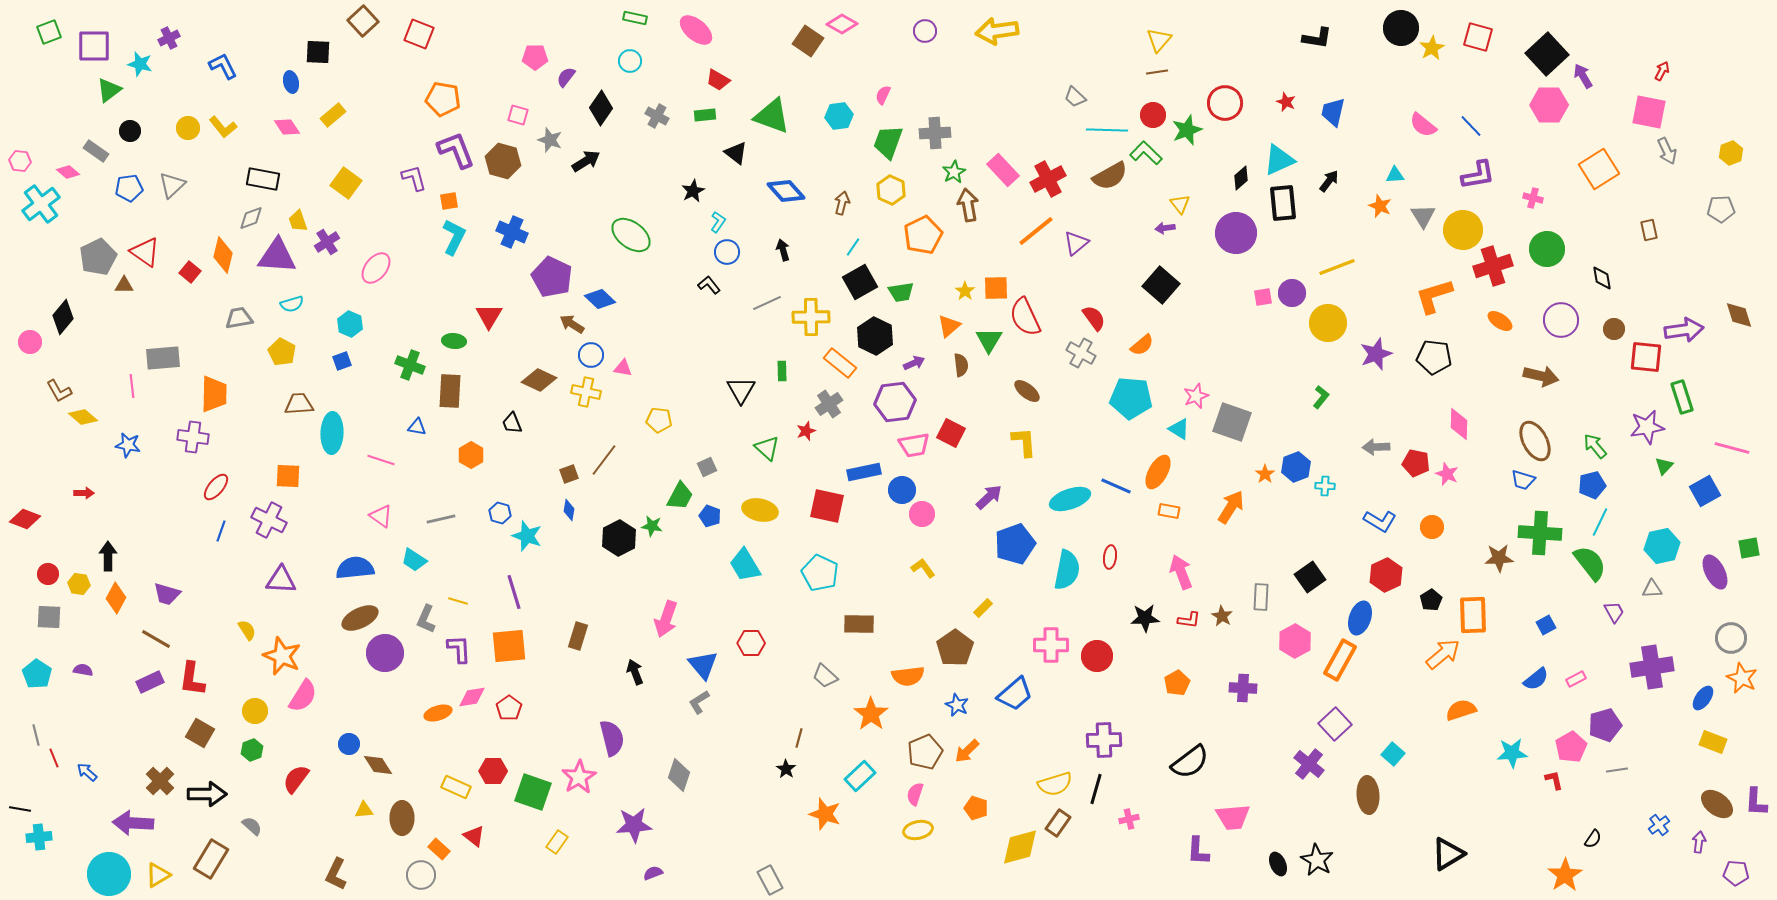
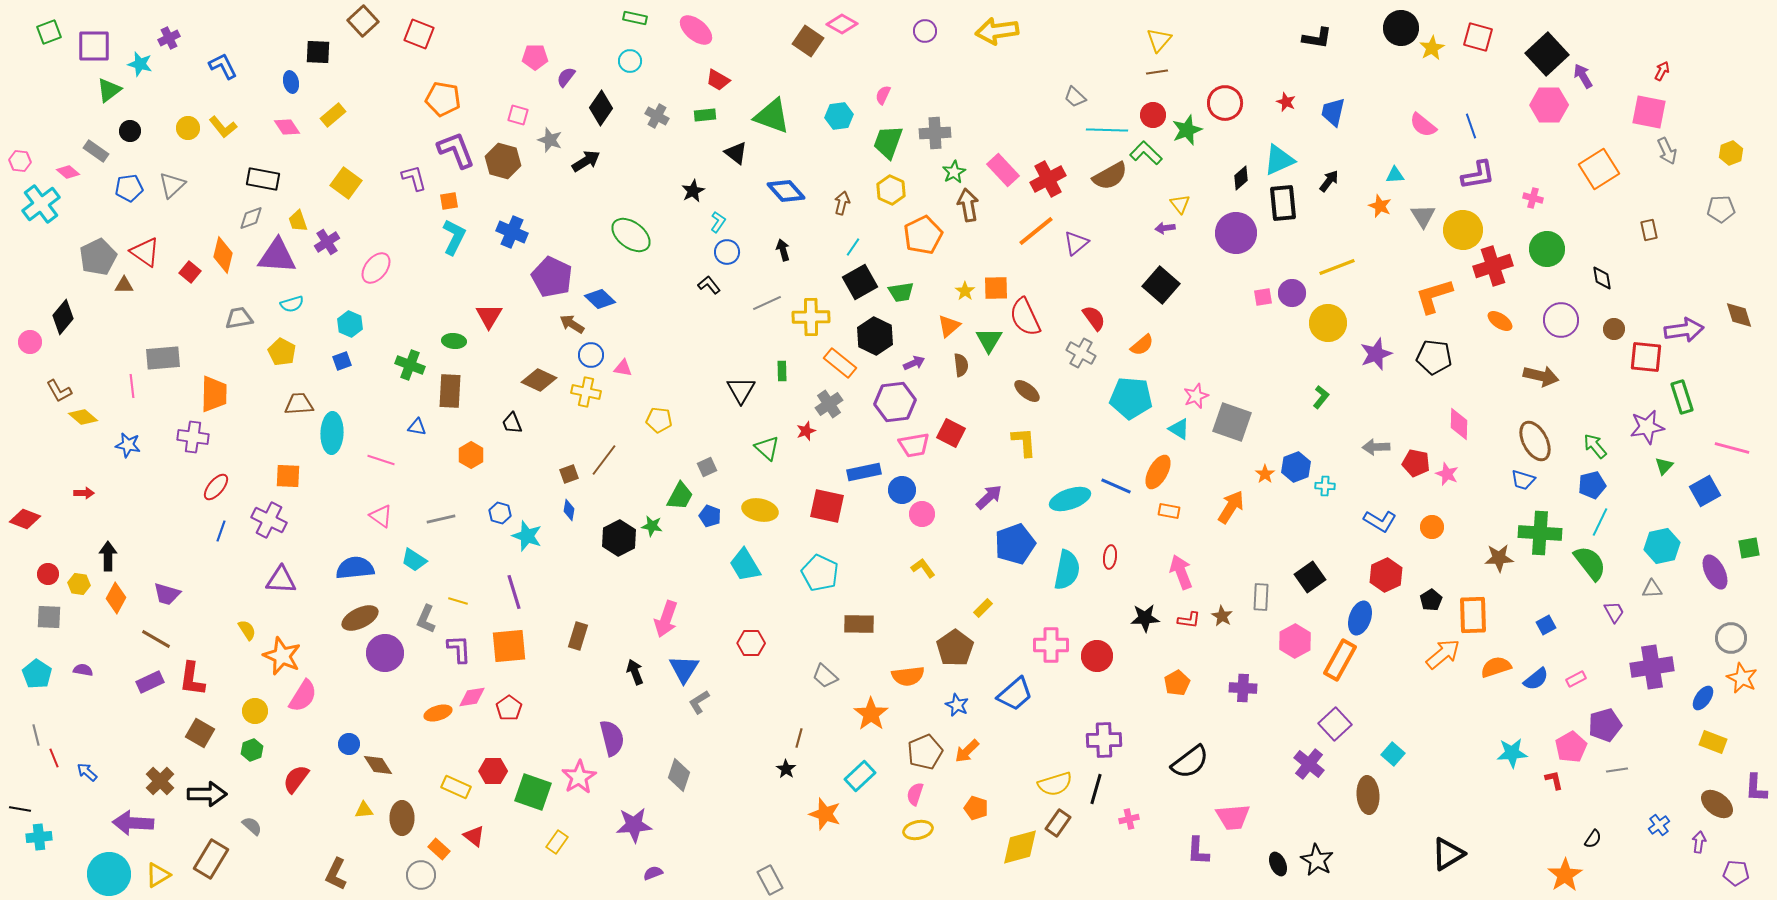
blue line at (1471, 126): rotated 25 degrees clockwise
blue triangle at (703, 665): moved 19 px left, 4 px down; rotated 12 degrees clockwise
orange semicircle at (1461, 710): moved 35 px right, 43 px up
purple L-shape at (1756, 802): moved 14 px up
